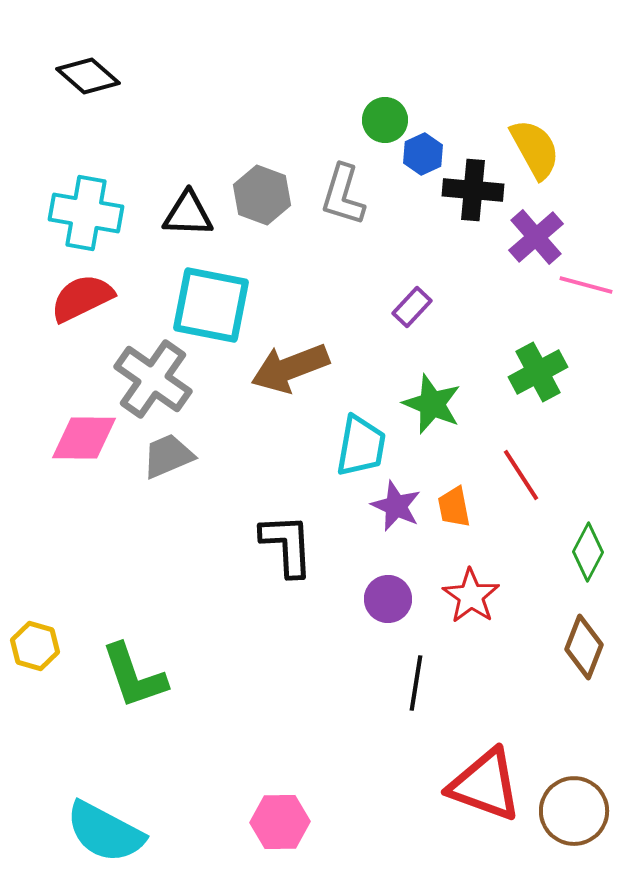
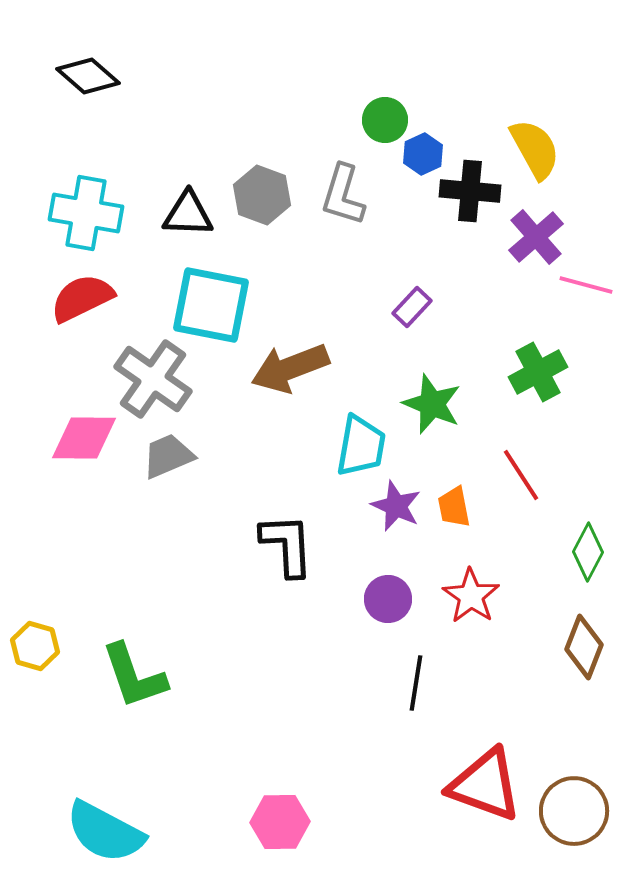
black cross: moved 3 px left, 1 px down
